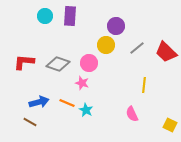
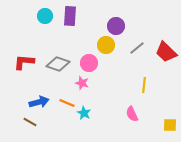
cyan star: moved 2 px left, 3 px down
yellow square: rotated 24 degrees counterclockwise
